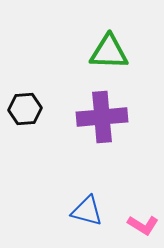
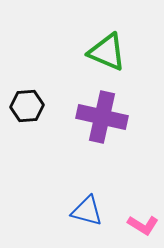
green triangle: moved 2 px left; rotated 21 degrees clockwise
black hexagon: moved 2 px right, 3 px up
purple cross: rotated 18 degrees clockwise
